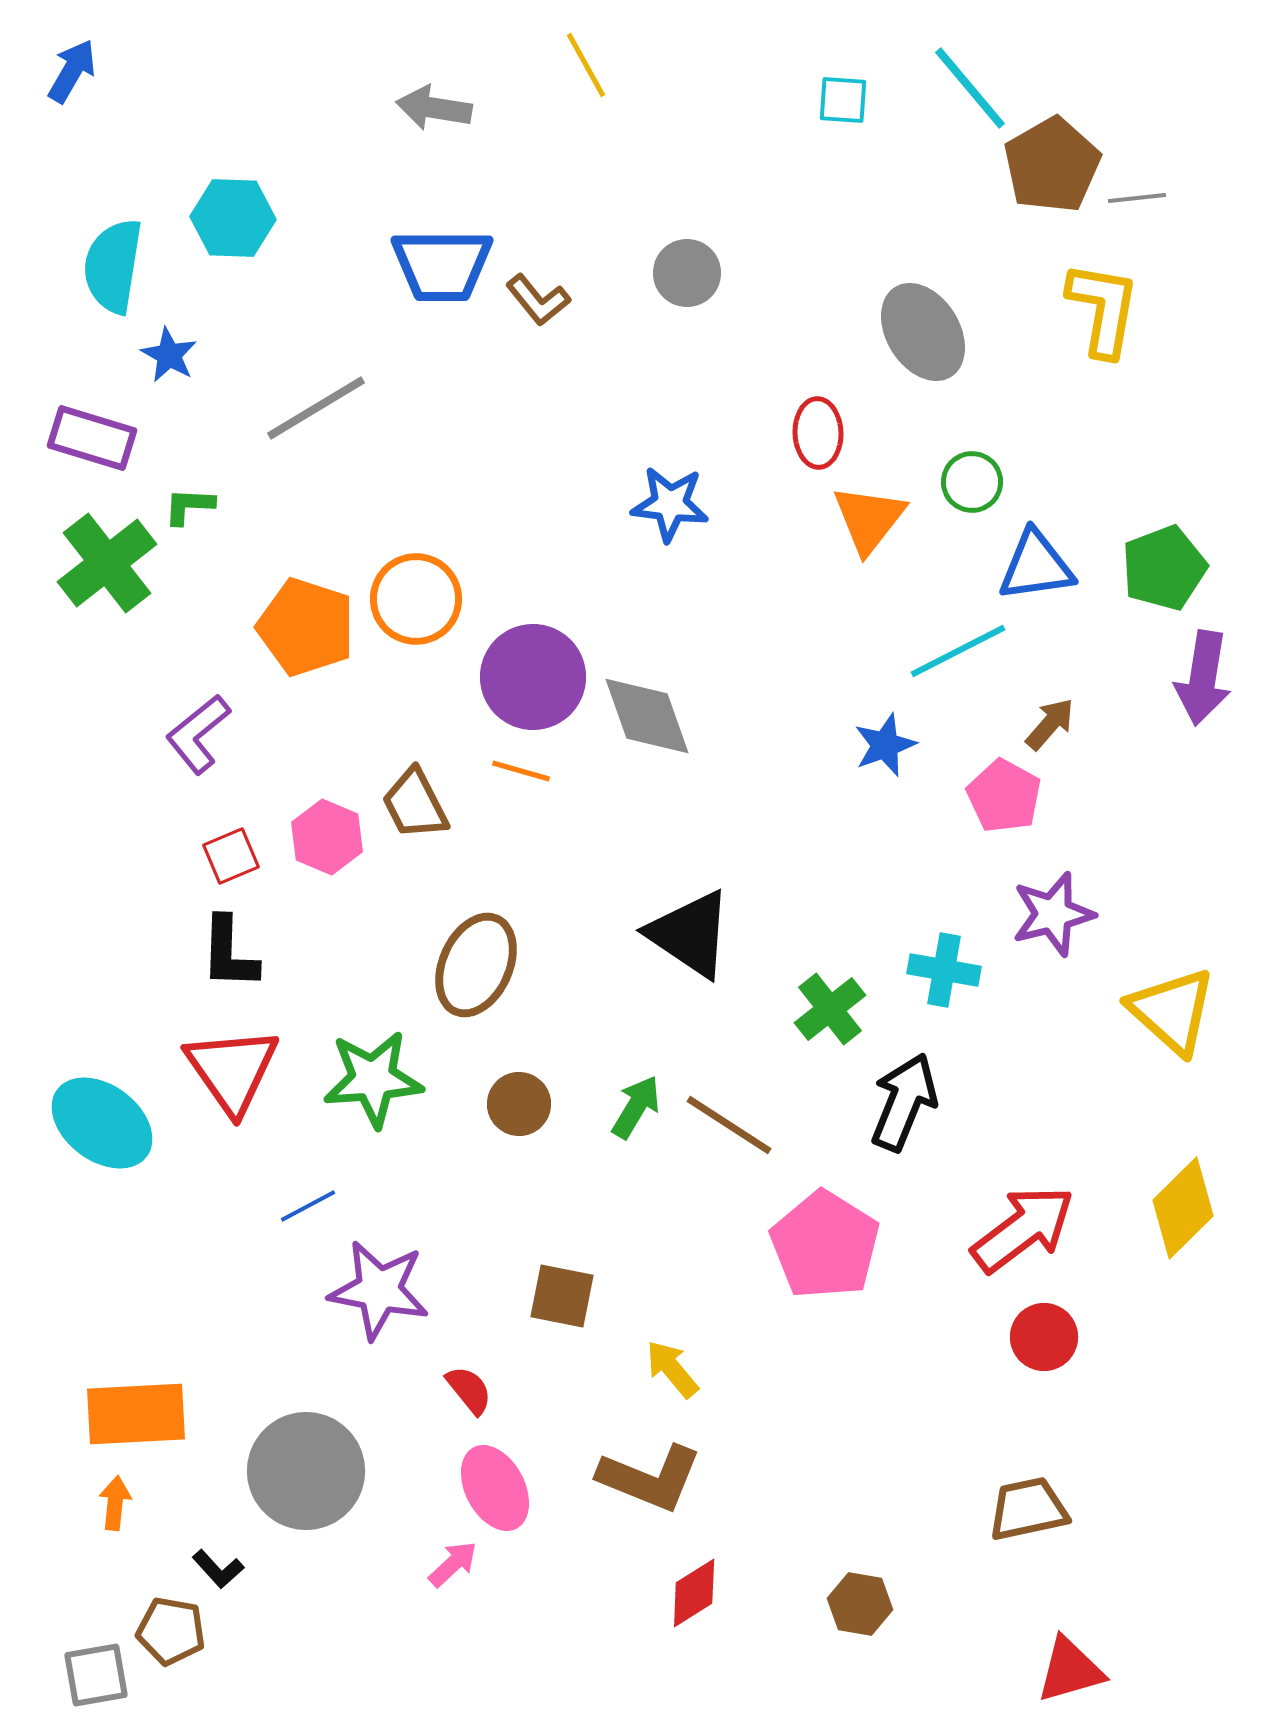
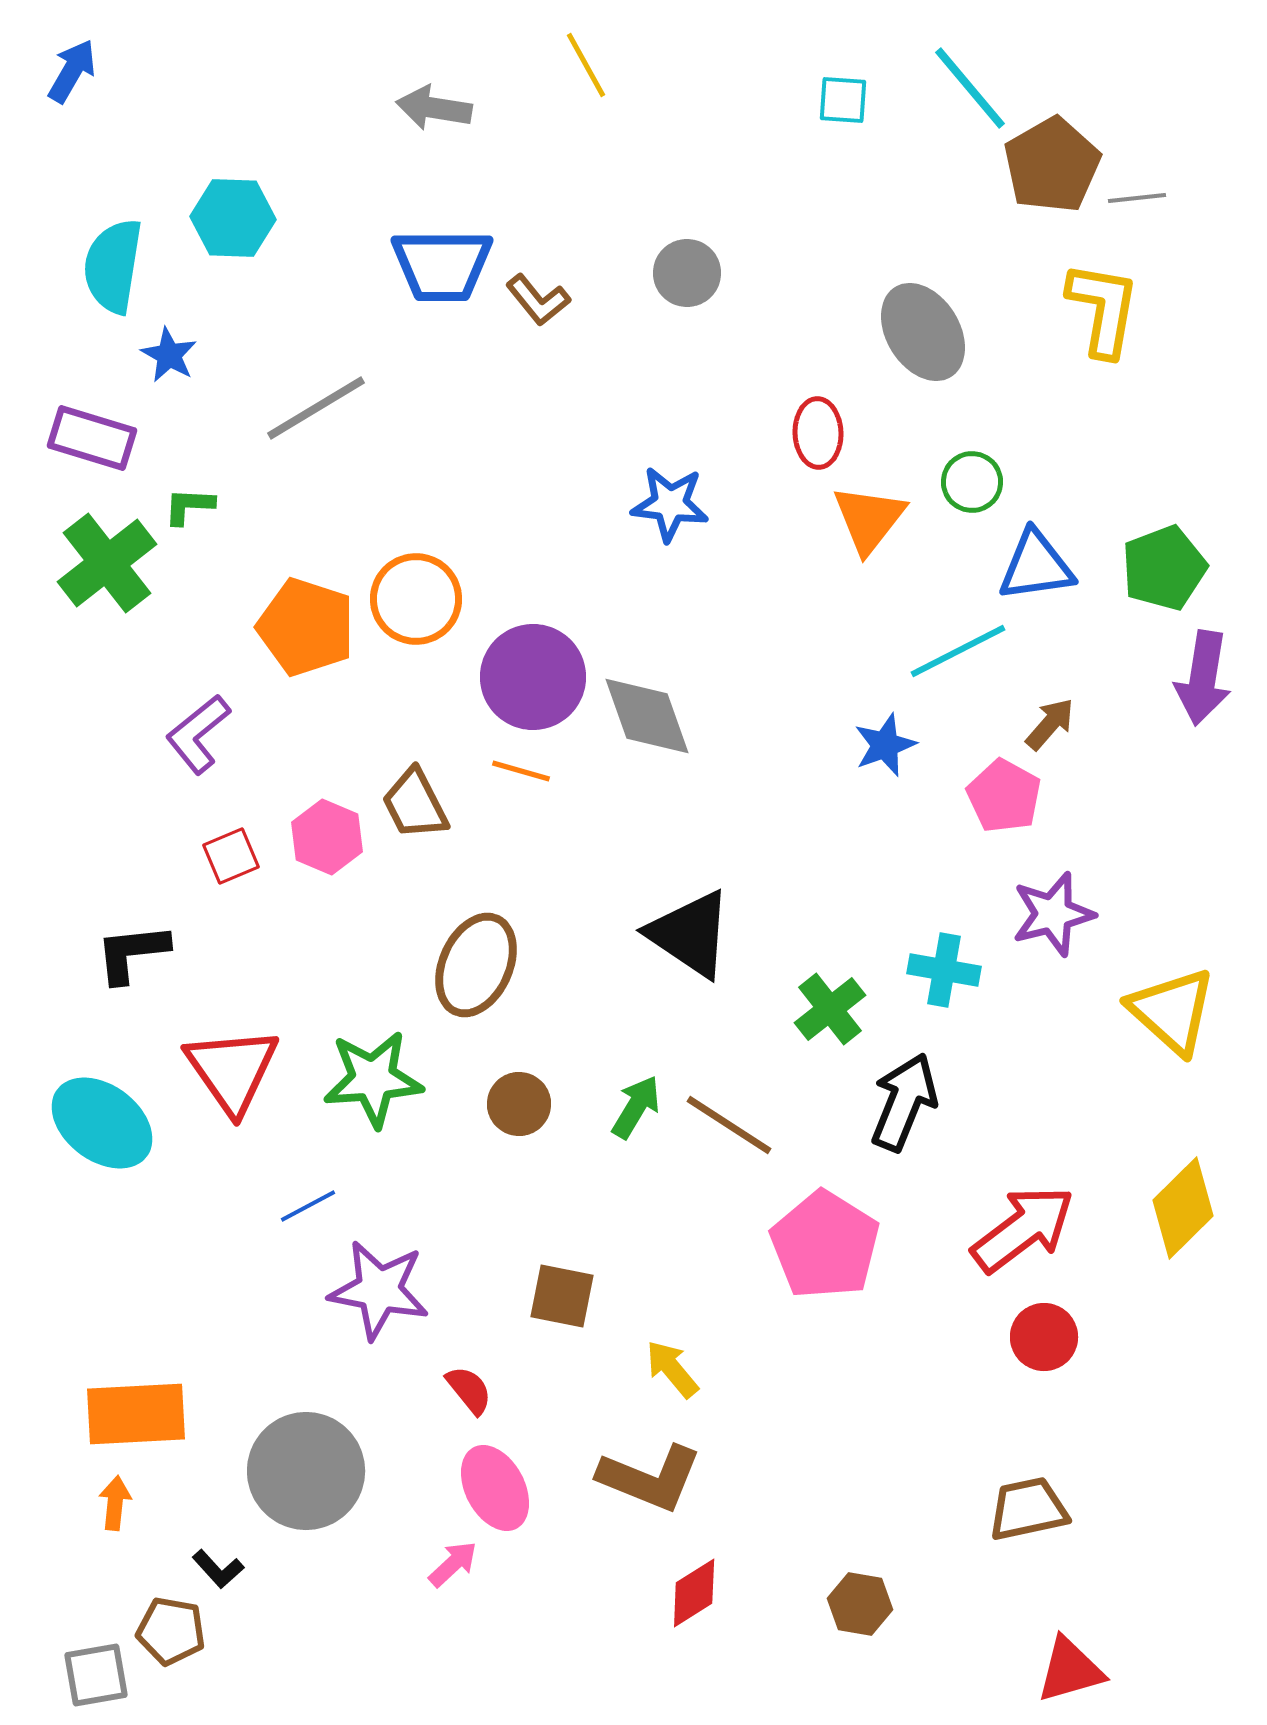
black L-shape at (229, 953): moved 97 px left; rotated 82 degrees clockwise
